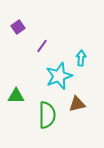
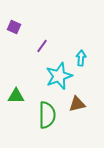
purple square: moved 4 px left; rotated 32 degrees counterclockwise
